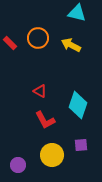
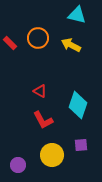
cyan triangle: moved 2 px down
red L-shape: moved 2 px left
